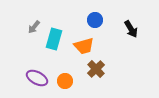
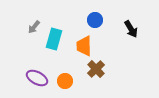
orange trapezoid: rotated 105 degrees clockwise
